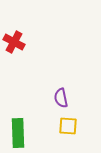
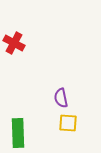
red cross: moved 1 px down
yellow square: moved 3 px up
